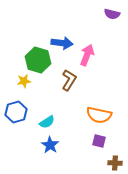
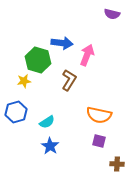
blue star: moved 1 px down
brown cross: moved 2 px right, 1 px down
